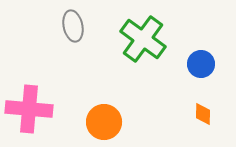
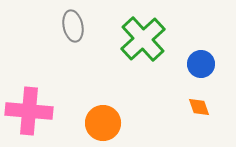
green cross: rotated 12 degrees clockwise
pink cross: moved 2 px down
orange diamond: moved 4 px left, 7 px up; rotated 20 degrees counterclockwise
orange circle: moved 1 px left, 1 px down
